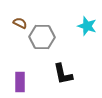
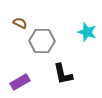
cyan star: moved 6 px down
gray hexagon: moved 4 px down
purple rectangle: rotated 60 degrees clockwise
